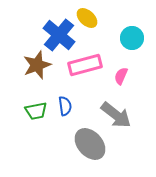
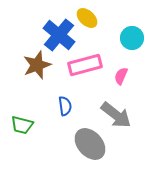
green trapezoid: moved 14 px left, 14 px down; rotated 25 degrees clockwise
